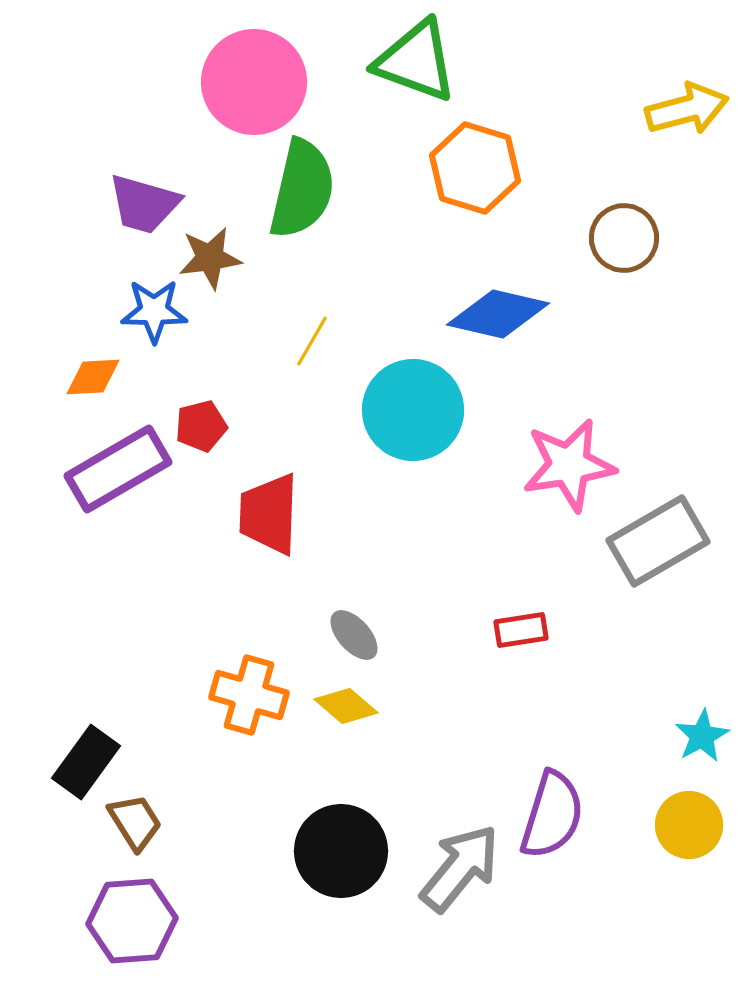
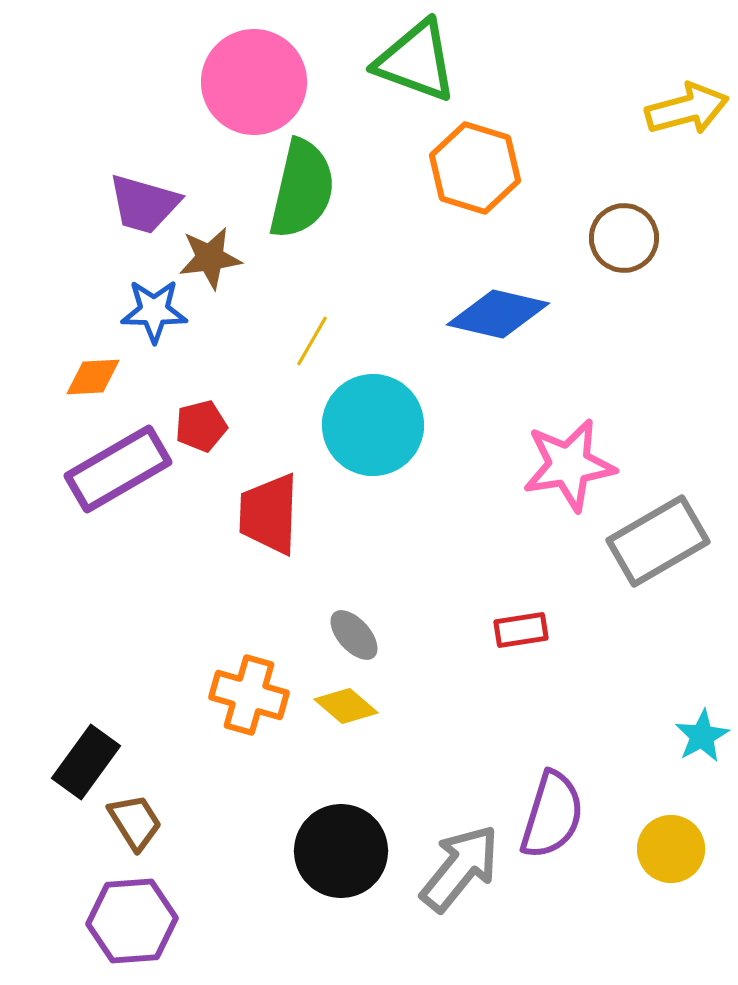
cyan circle: moved 40 px left, 15 px down
yellow circle: moved 18 px left, 24 px down
